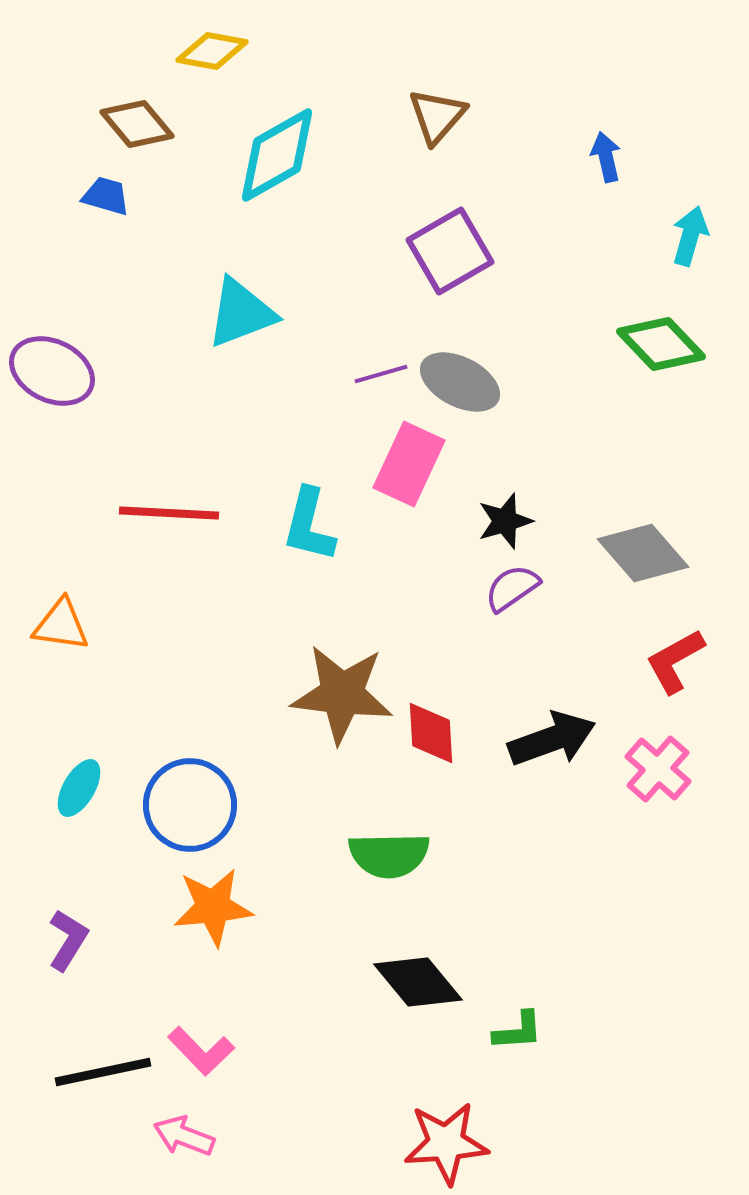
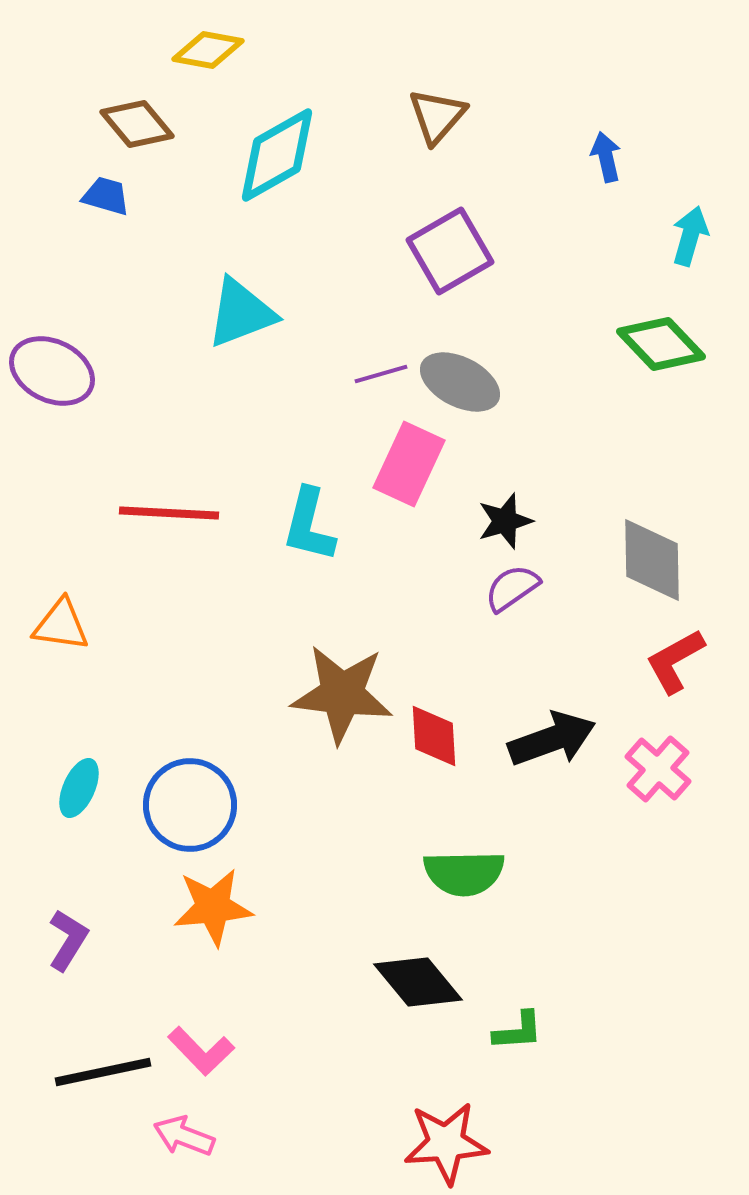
yellow diamond: moved 4 px left, 1 px up
gray diamond: moved 9 px right, 7 px down; rotated 40 degrees clockwise
red diamond: moved 3 px right, 3 px down
cyan ellipse: rotated 6 degrees counterclockwise
green semicircle: moved 75 px right, 18 px down
